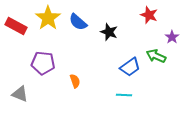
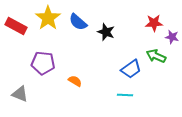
red star: moved 5 px right, 8 px down; rotated 24 degrees counterclockwise
black star: moved 3 px left
purple star: rotated 24 degrees counterclockwise
blue trapezoid: moved 1 px right, 2 px down
orange semicircle: rotated 40 degrees counterclockwise
cyan line: moved 1 px right
